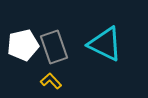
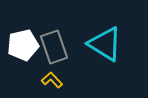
cyan triangle: rotated 6 degrees clockwise
yellow L-shape: moved 1 px right, 1 px up
